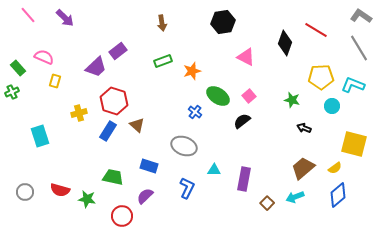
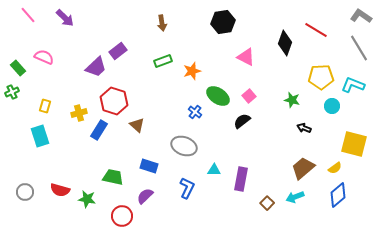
yellow rectangle at (55, 81): moved 10 px left, 25 px down
blue rectangle at (108, 131): moved 9 px left, 1 px up
purple rectangle at (244, 179): moved 3 px left
